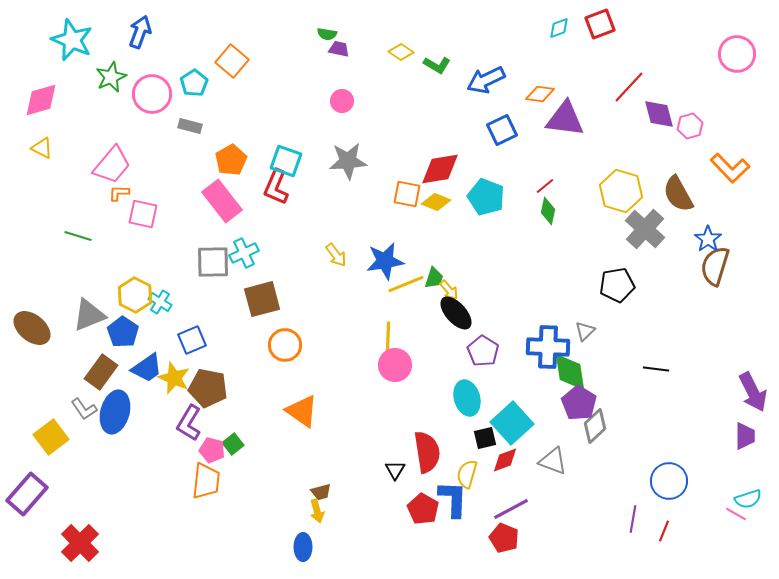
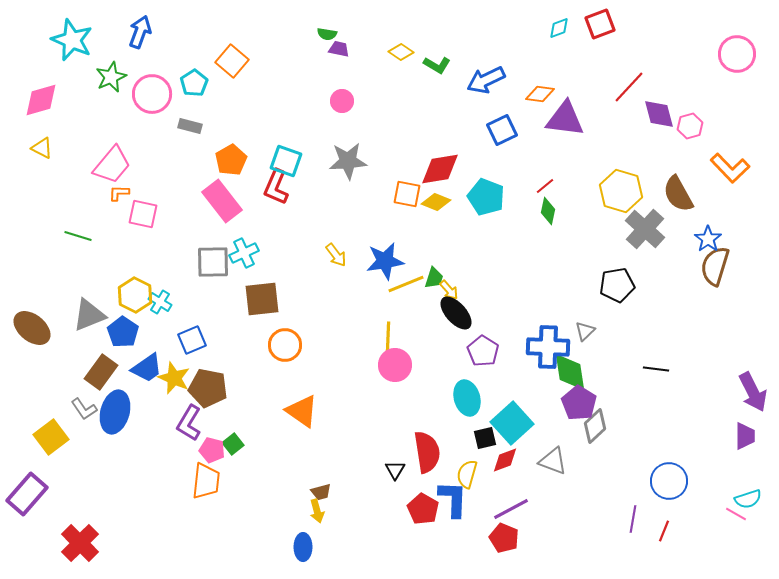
brown square at (262, 299): rotated 9 degrees clockwise
